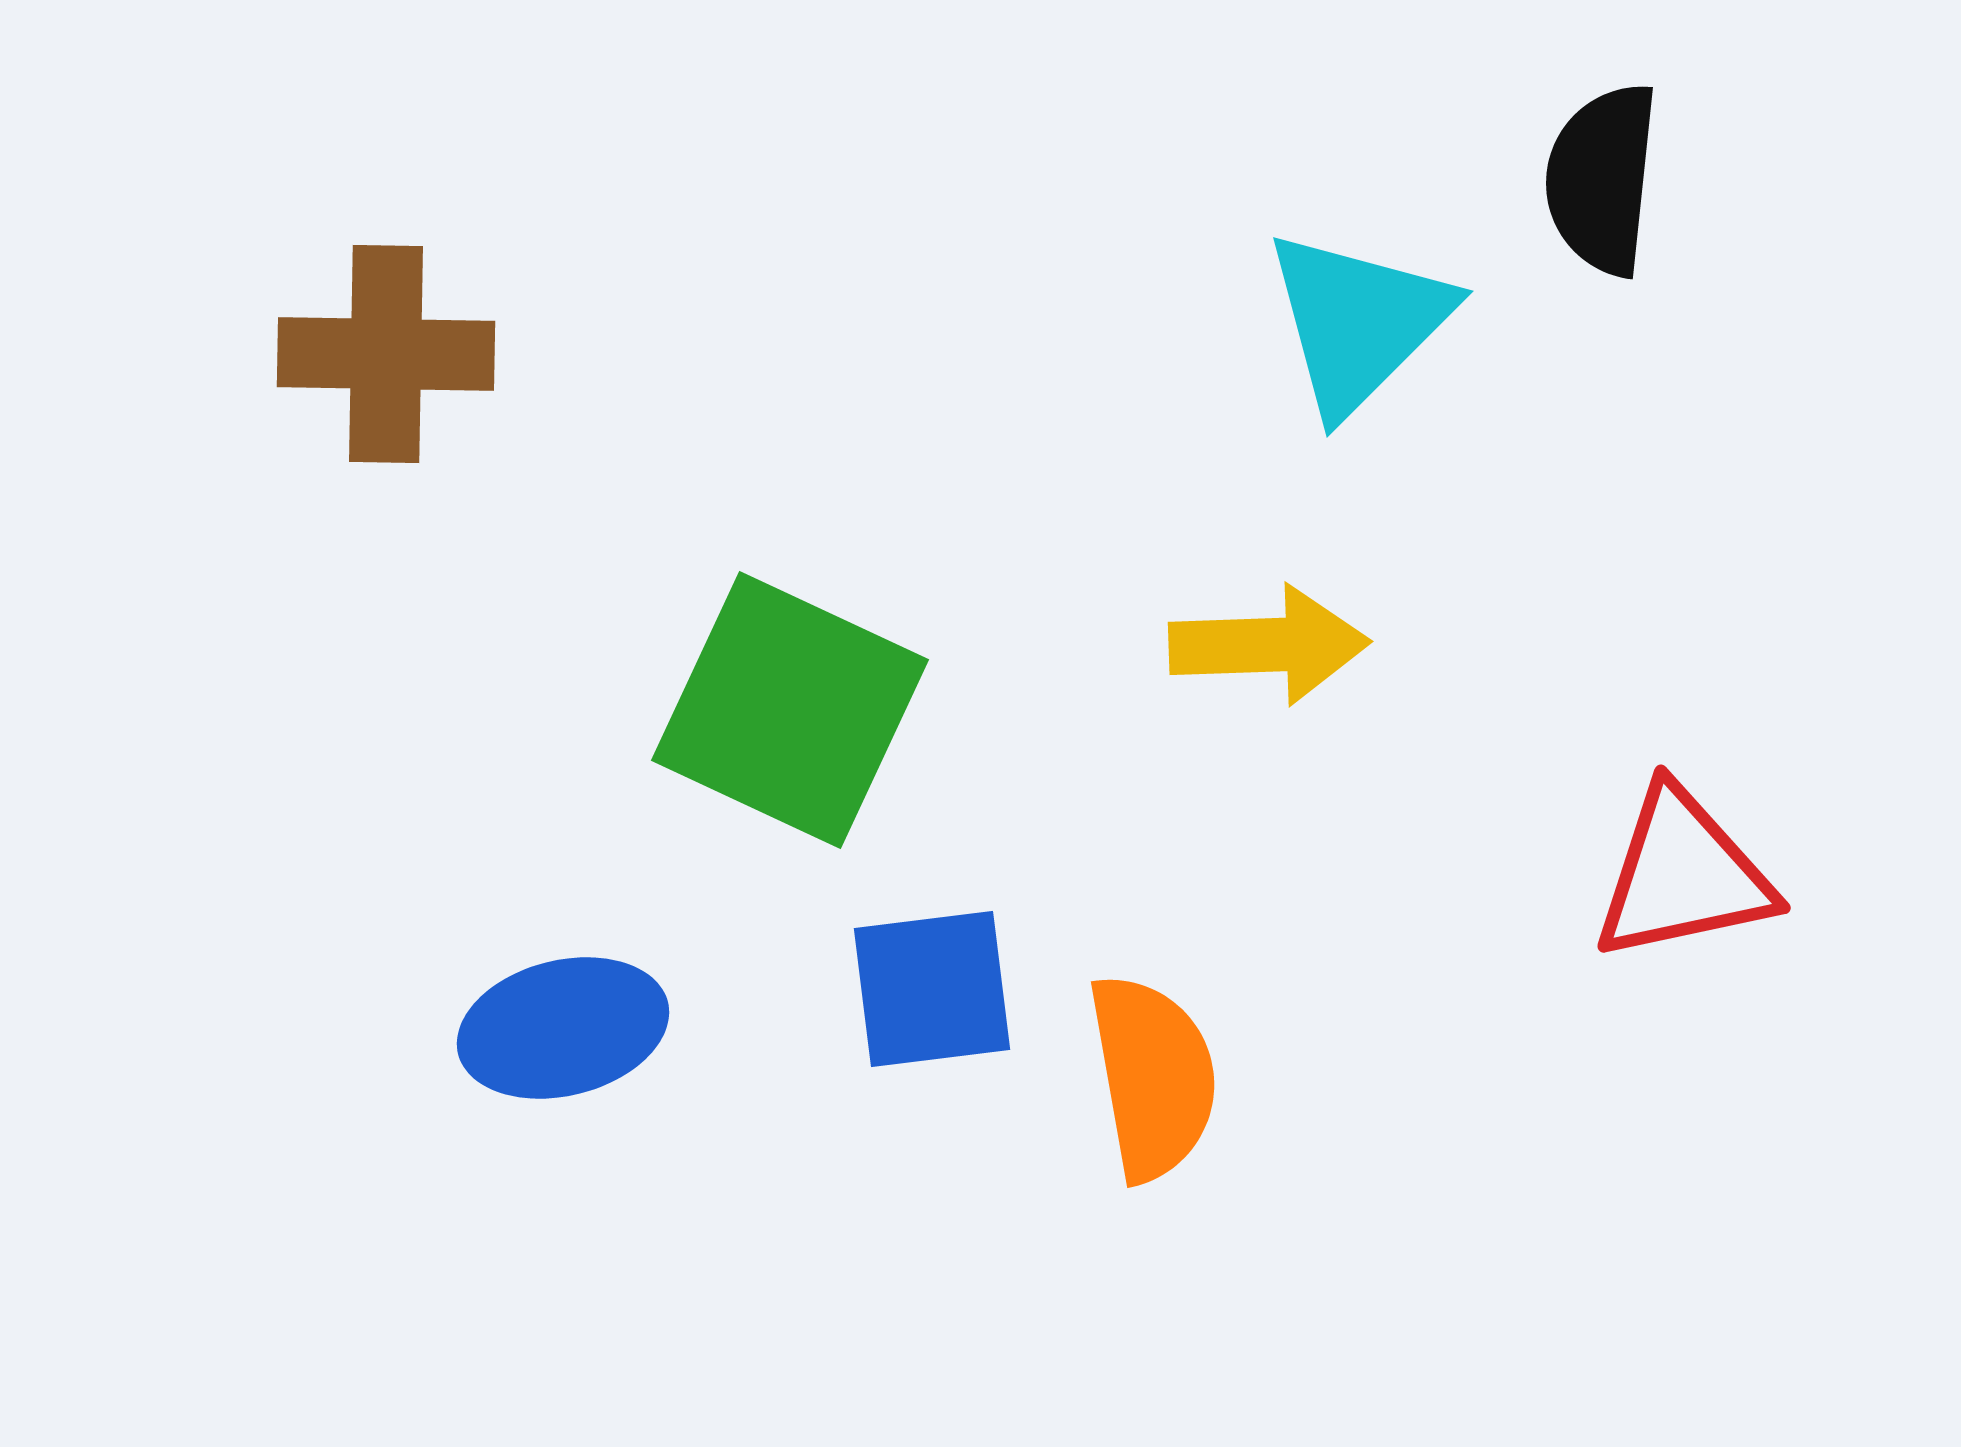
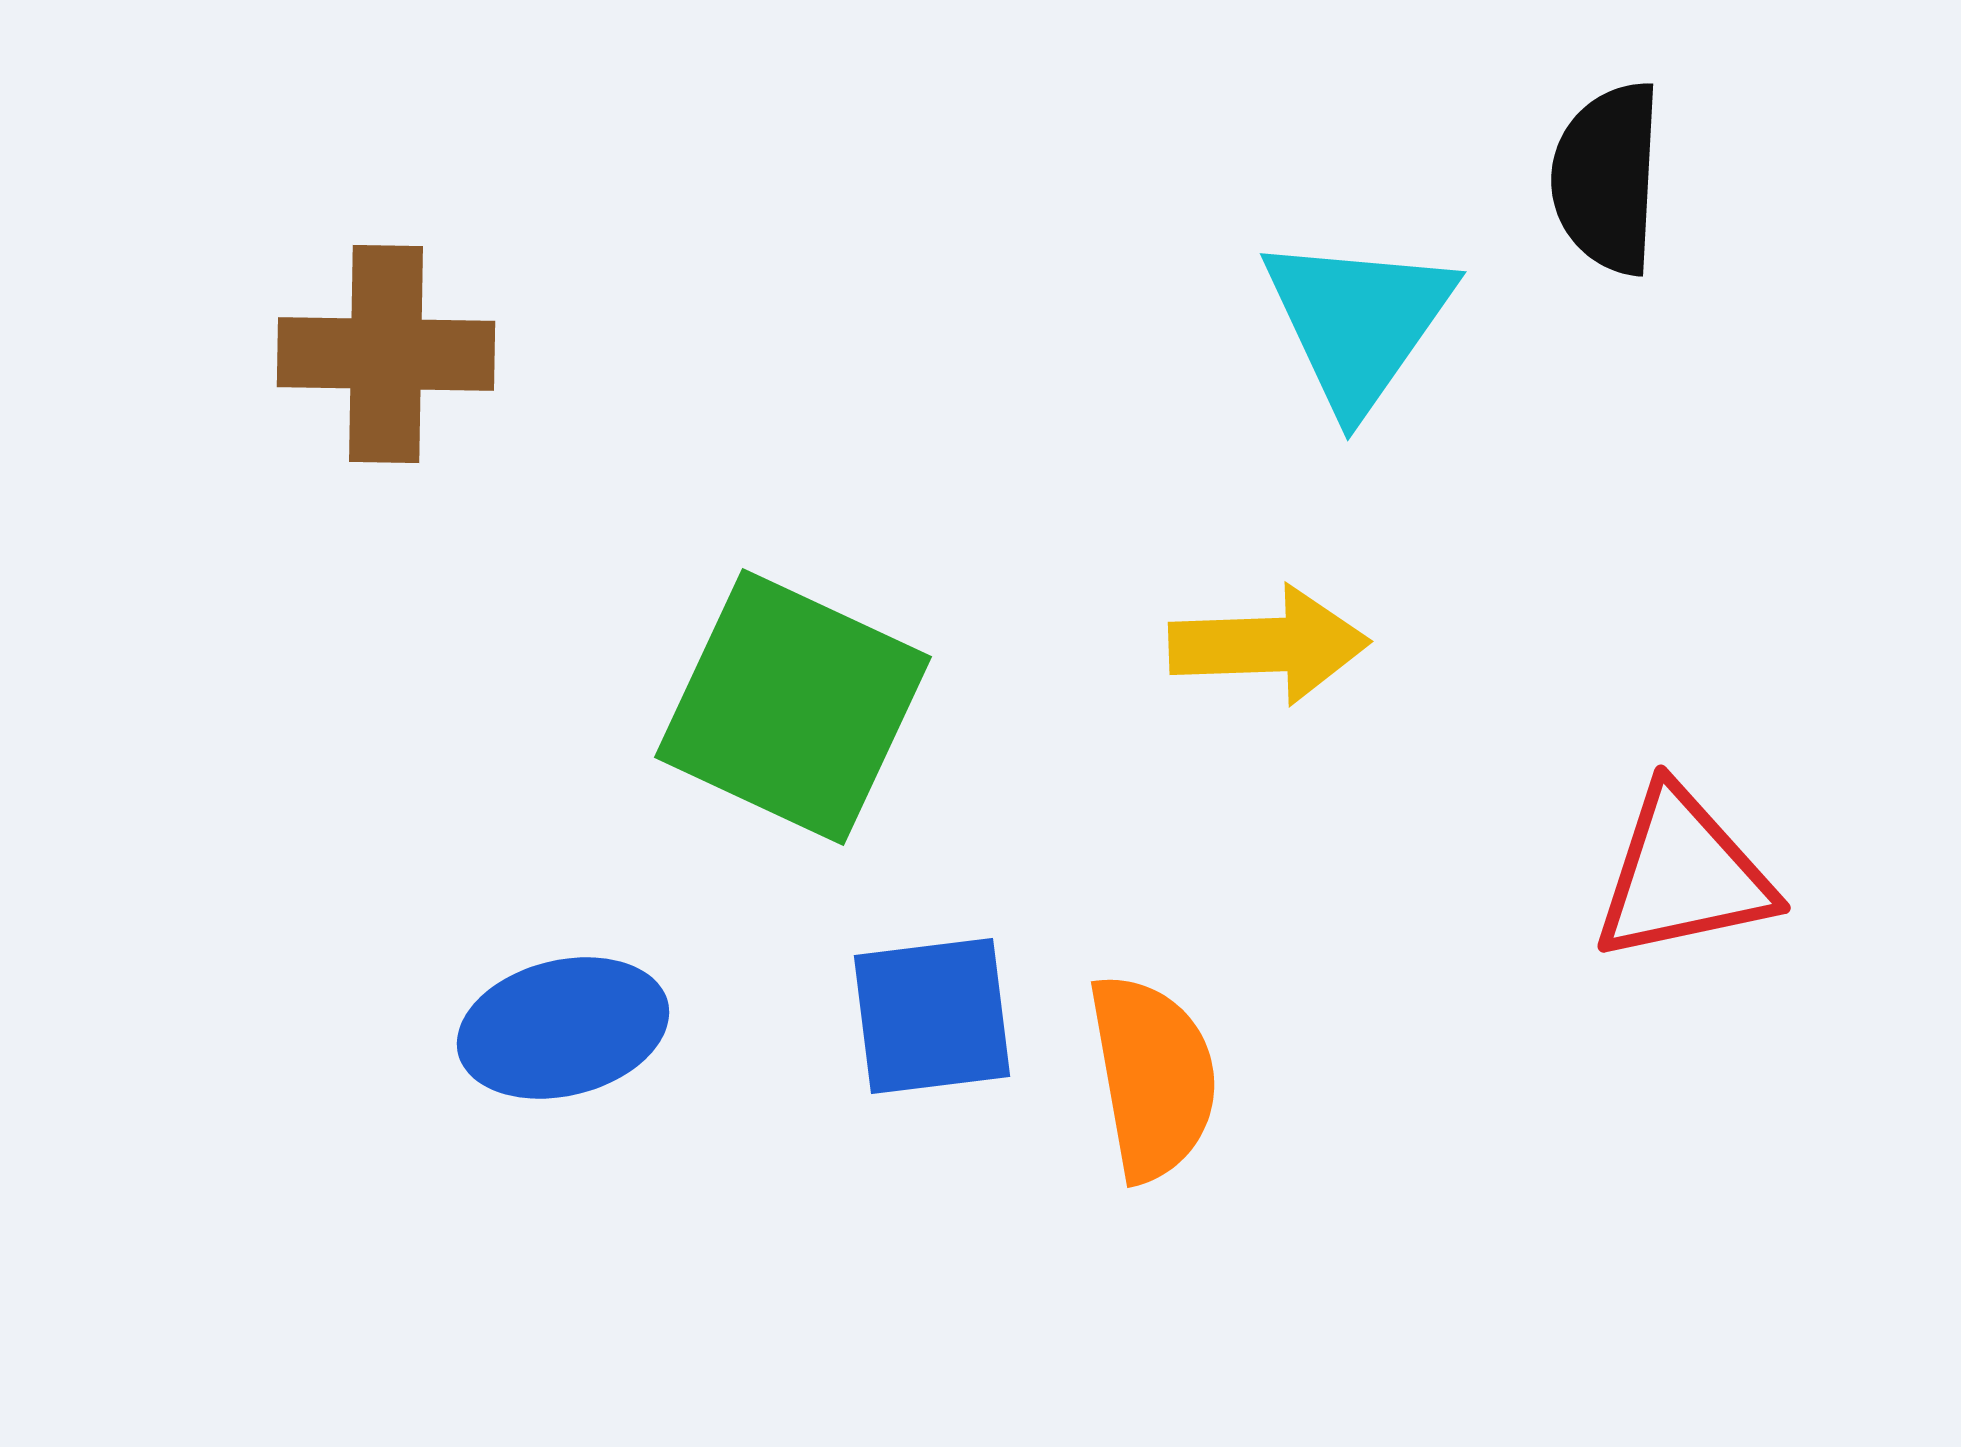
black semicircle: moved 5 px right, 1 px up; rotated 3 degrees counterclockwise
cyan triangle: rotated 10 degrees counterclockwise
green square: moved 3 px right, 3 px up
blue square: moved 27 px down
